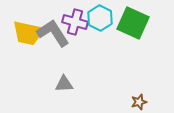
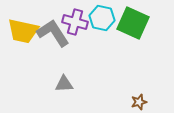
cyan hexagon: moved 2 px right; rotated 15 degrees counterclockwise
yellow trapezoid: moved 5 px left, 2 px up
